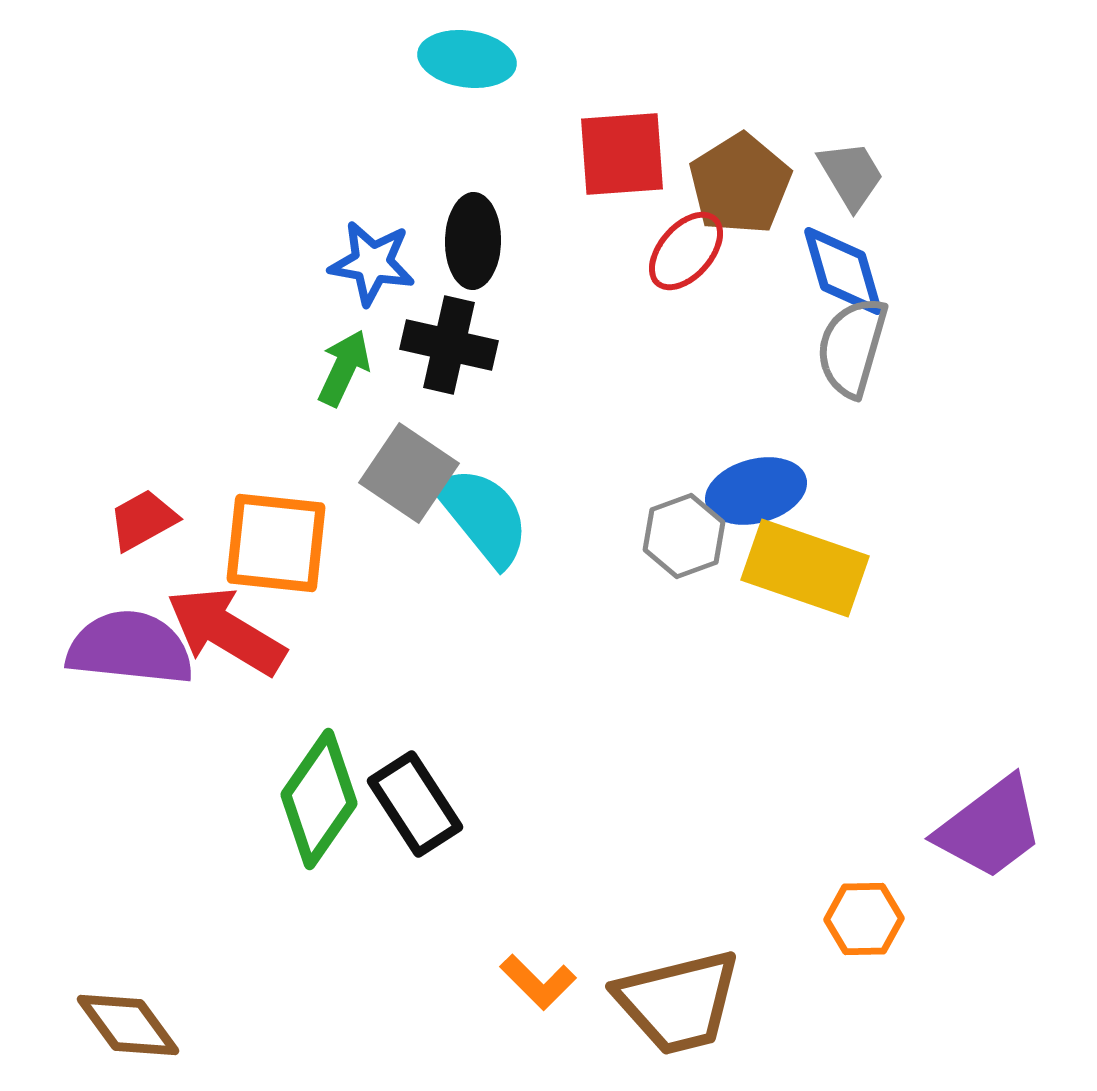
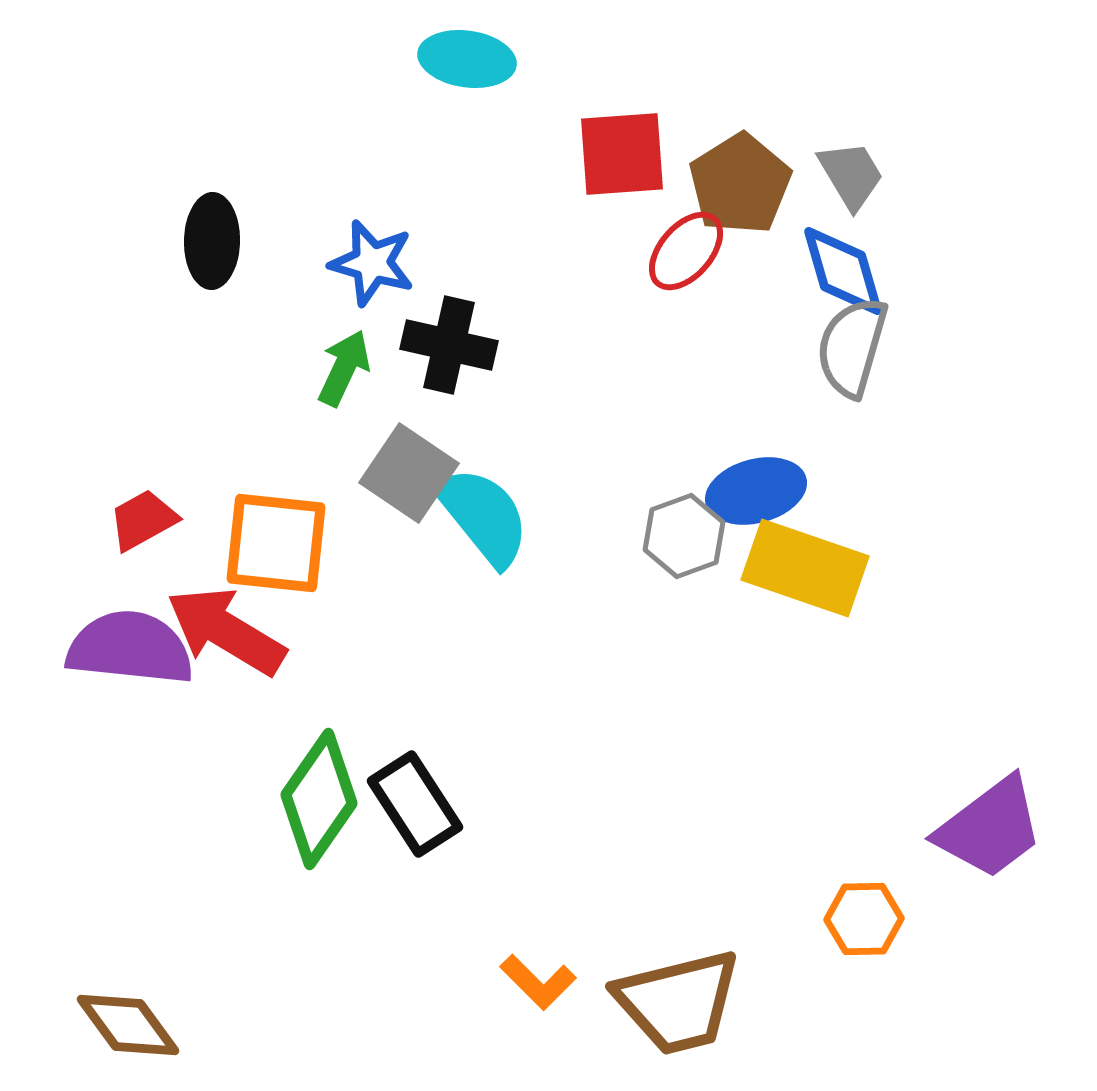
black ellipse: moved 261 px left
blue star: rotated 6 degrees clockwise
